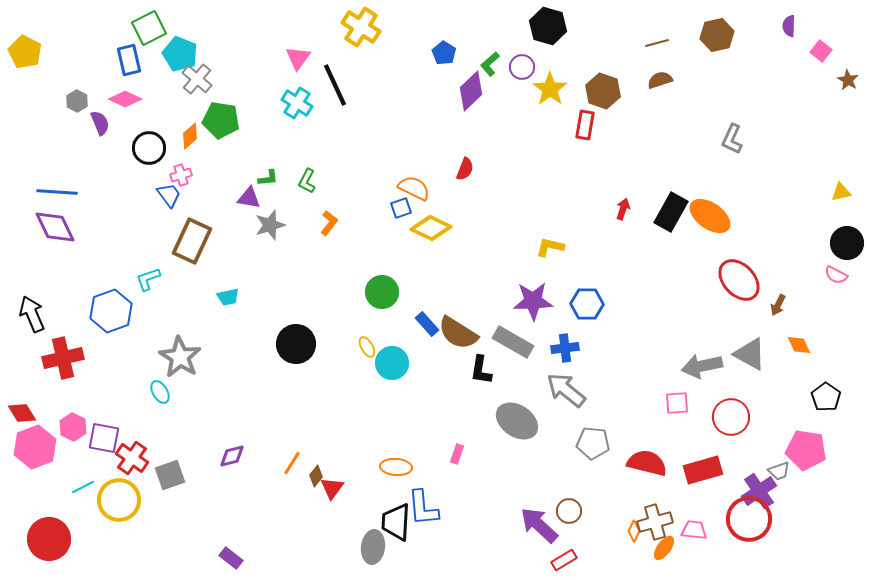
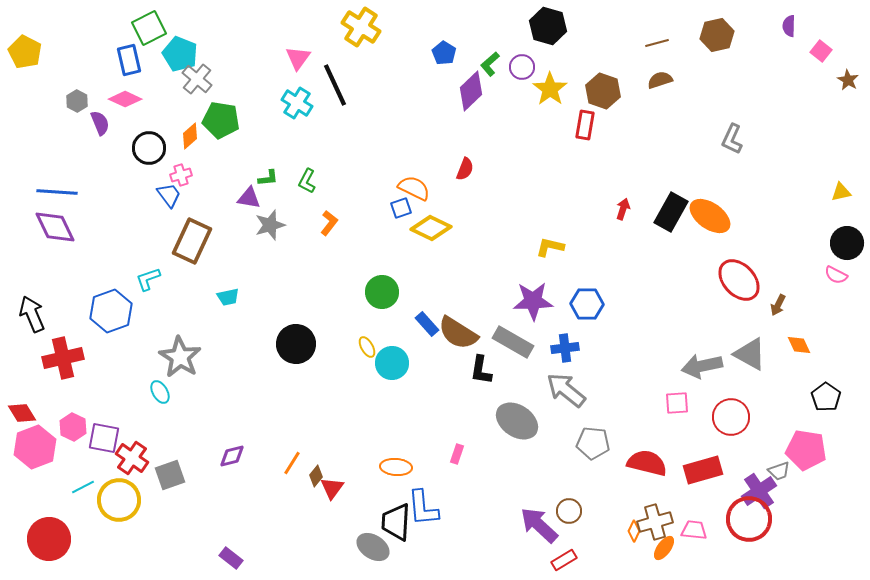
gray ellipse at (373, 547): rotated 64 degrees counterclockwise
